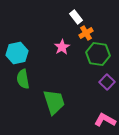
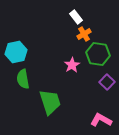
orange cross: moved 2 px left, 1 px down
pink star: moved 10 px right, 18 px down
cyan hexagon: moved 1 px left, 1 px up
green trapezoid: moved 4 px left
pink L-shape: moved 4 px left
